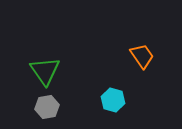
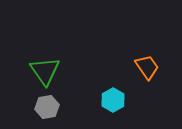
orange trapezoid: moved 5 px right, 11 px down
cyan hexagon: rotated 15 degrees clockwise
